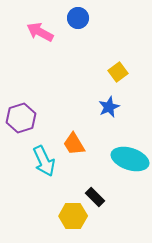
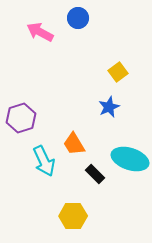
black rectangle: moved 23 px up
